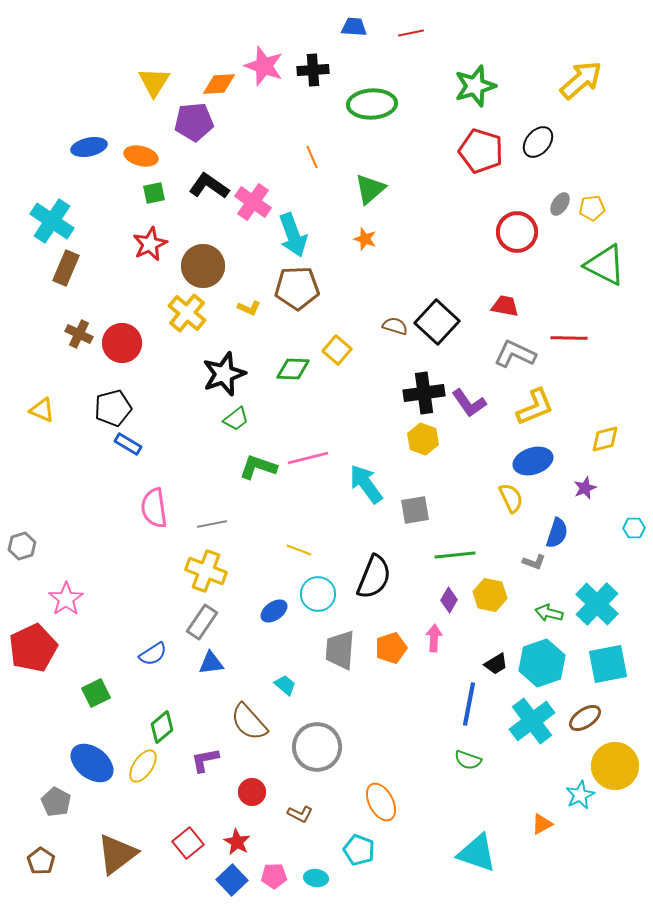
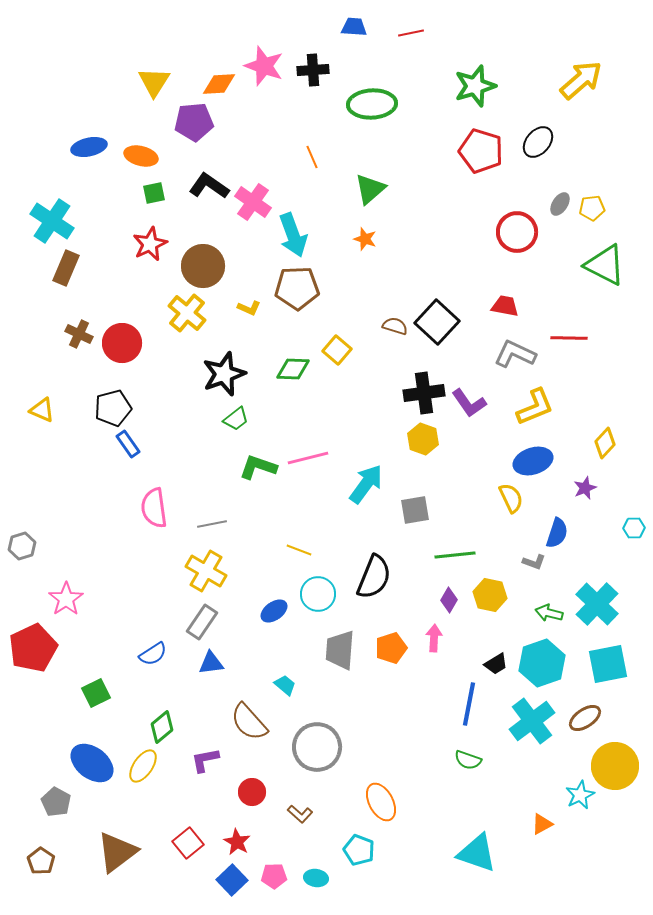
yellow diamond at (605, 439): moved 4 px down; rotated 32 degrees counterclockwise
blue rectangle at (128, 444): rotated 24 degrees clockwise
cyan arrow at (366, 484): rotated 72 degrees clockwise
yellow cross at (206, 571): rotated 9 degrees clockwise
brown L-shape at (300, 814): rotated 15 degrees clockwise
brown triangle at (117, 854): moved 2 px up
